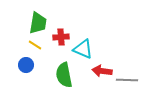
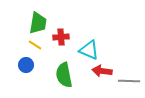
cyan triangle: moved 6 px right, 1 px down
gray line: moved 2 px right, 1 px down
